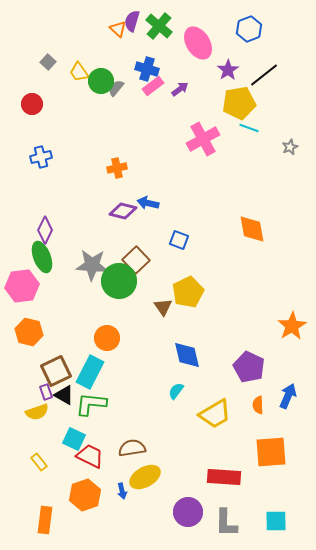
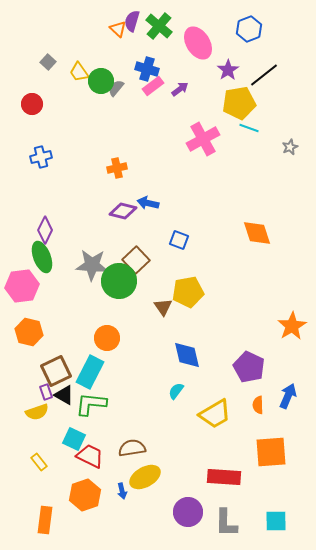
orange diamond at (252, 229): moved 5 px right, 4 px down; rotated 8 degrees counterclockwise
yellow pentagon at (188, 292): rotated 16 degrees clockwise
